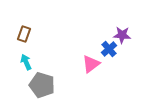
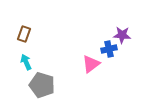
blue cross: rotated 28 degrees clockwise
